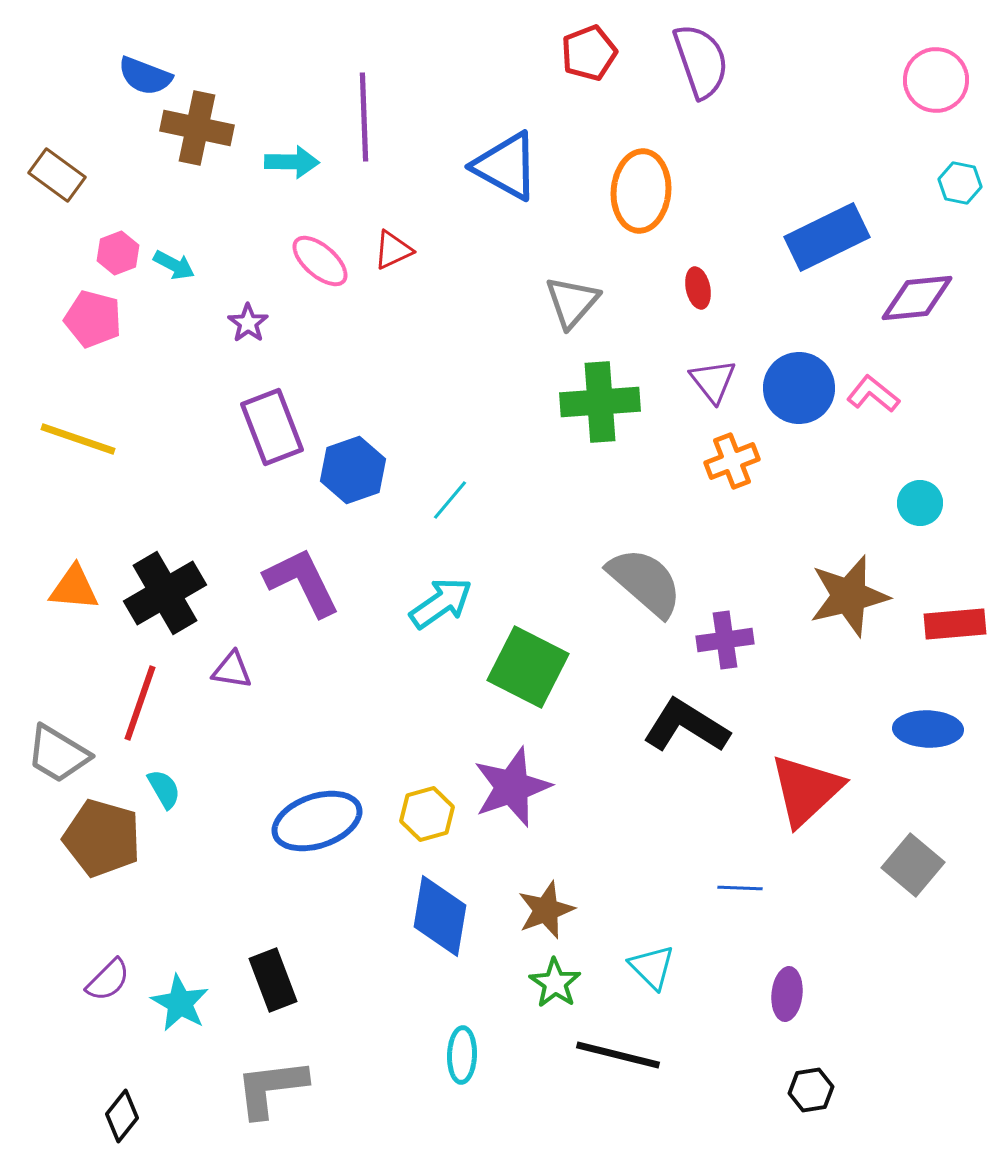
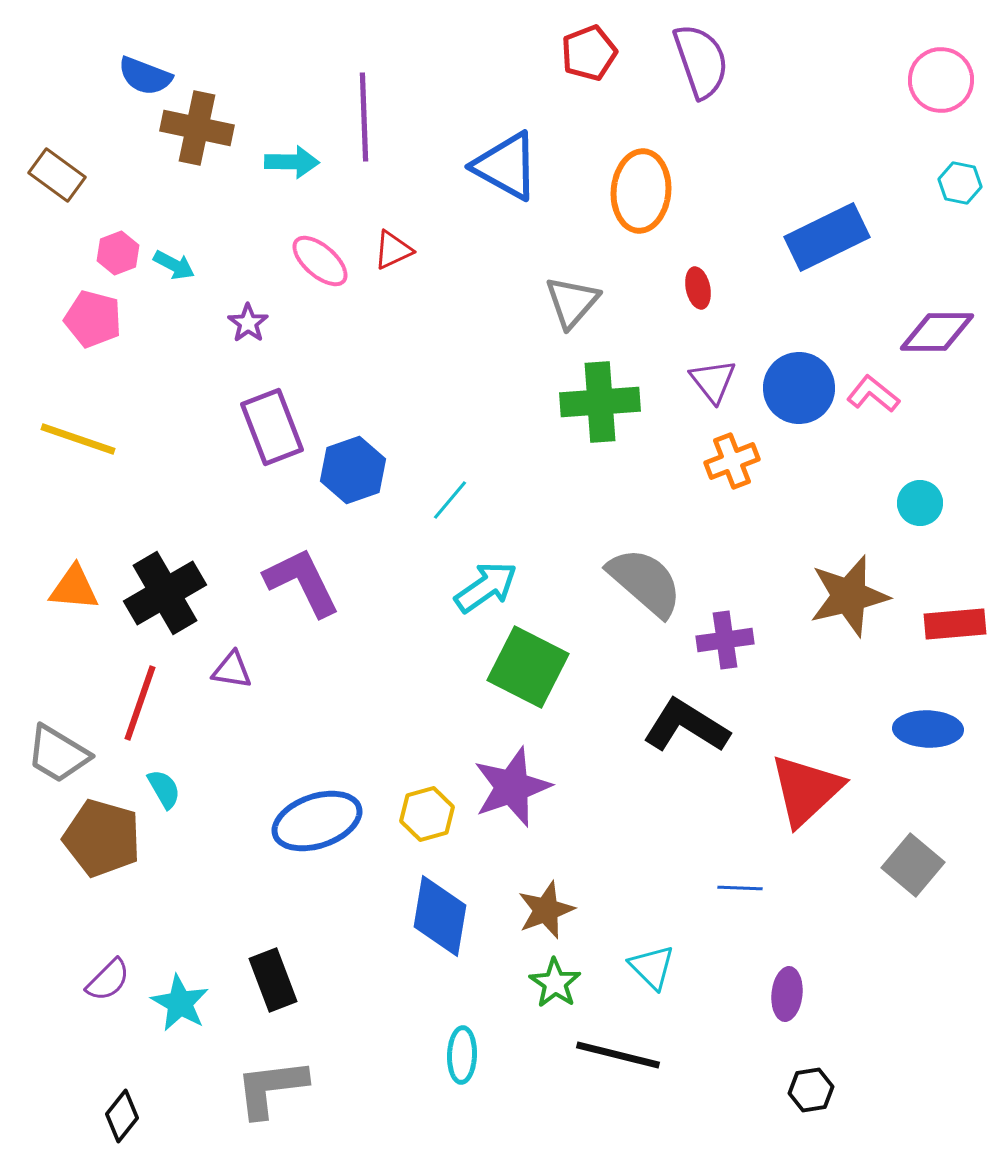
pink circle at (936, 80): moved 5 px right
purple diamond at (917, 298): moved 20 px right, 34 px down; rotated 6 degrees clockwise
cyan arrow at (441, 603): moved 45 px right, 16 px up
